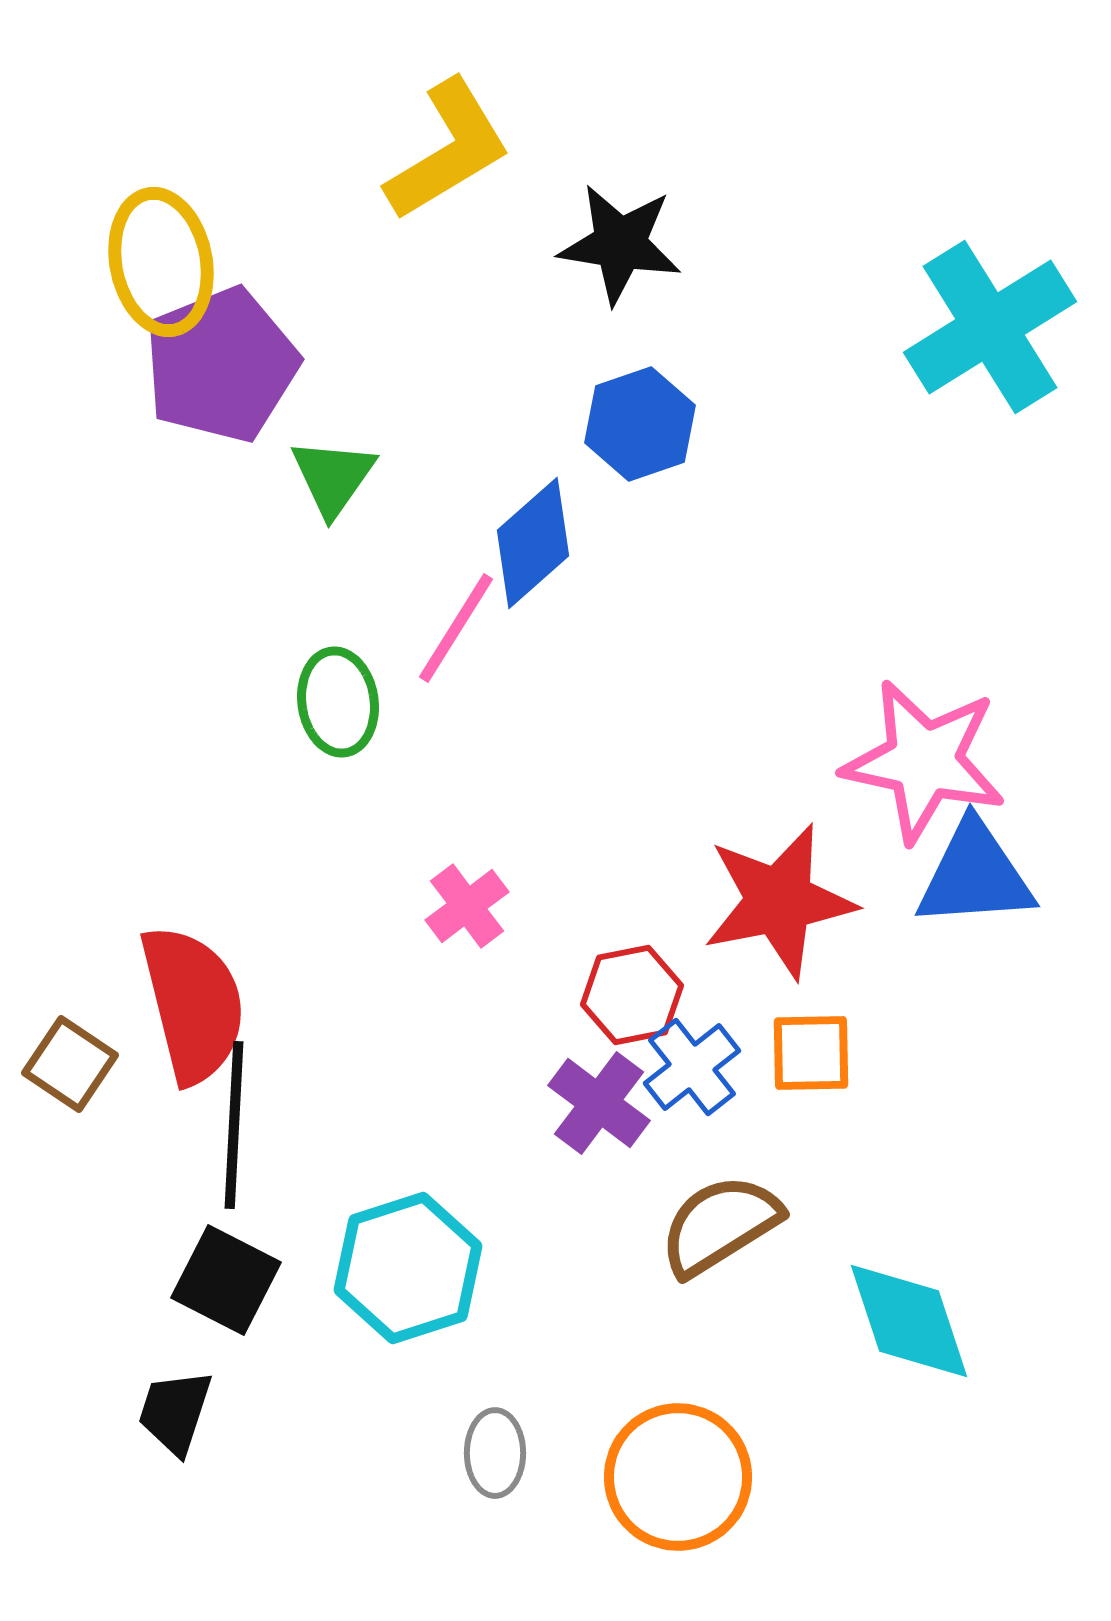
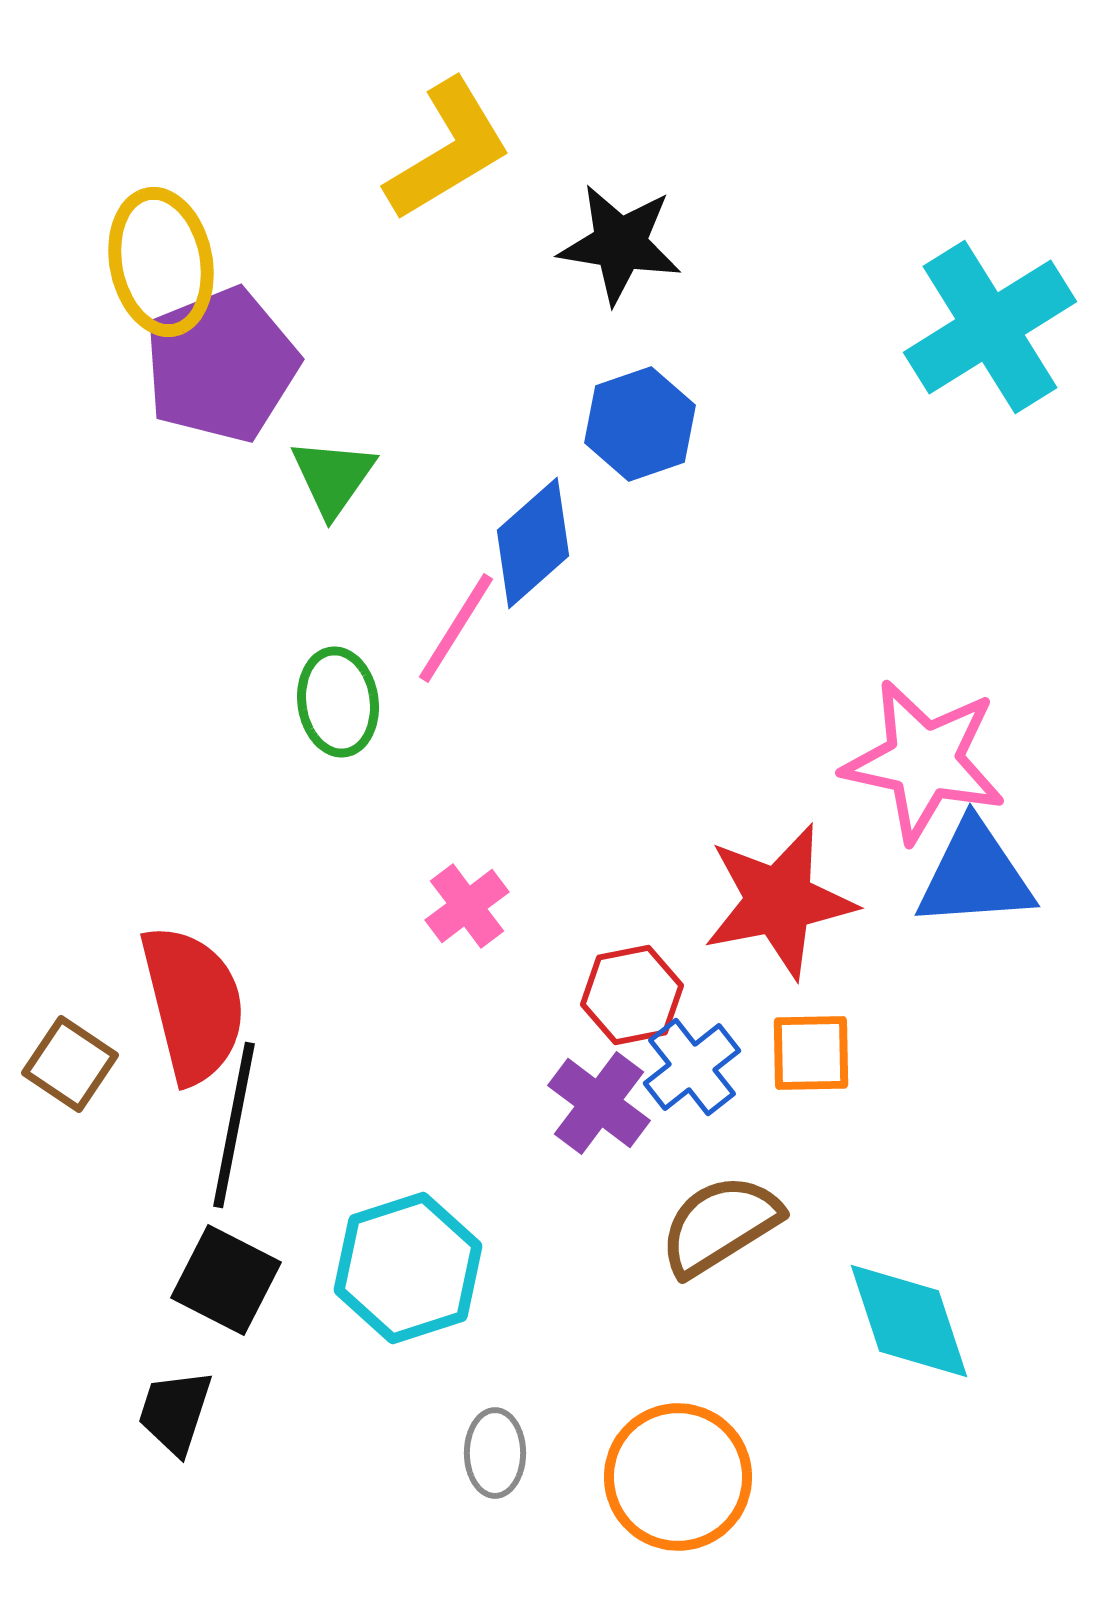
black line: rotated 8 degrees clockwise
